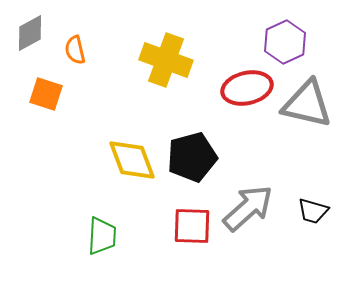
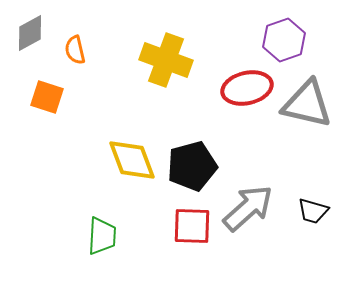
purple hexagon: moved 1 px left, 2 px up; rotated 6 degrees clockwise
orange square: moved 1 px right, 3 px down
black pentagon: moved 9 px down
